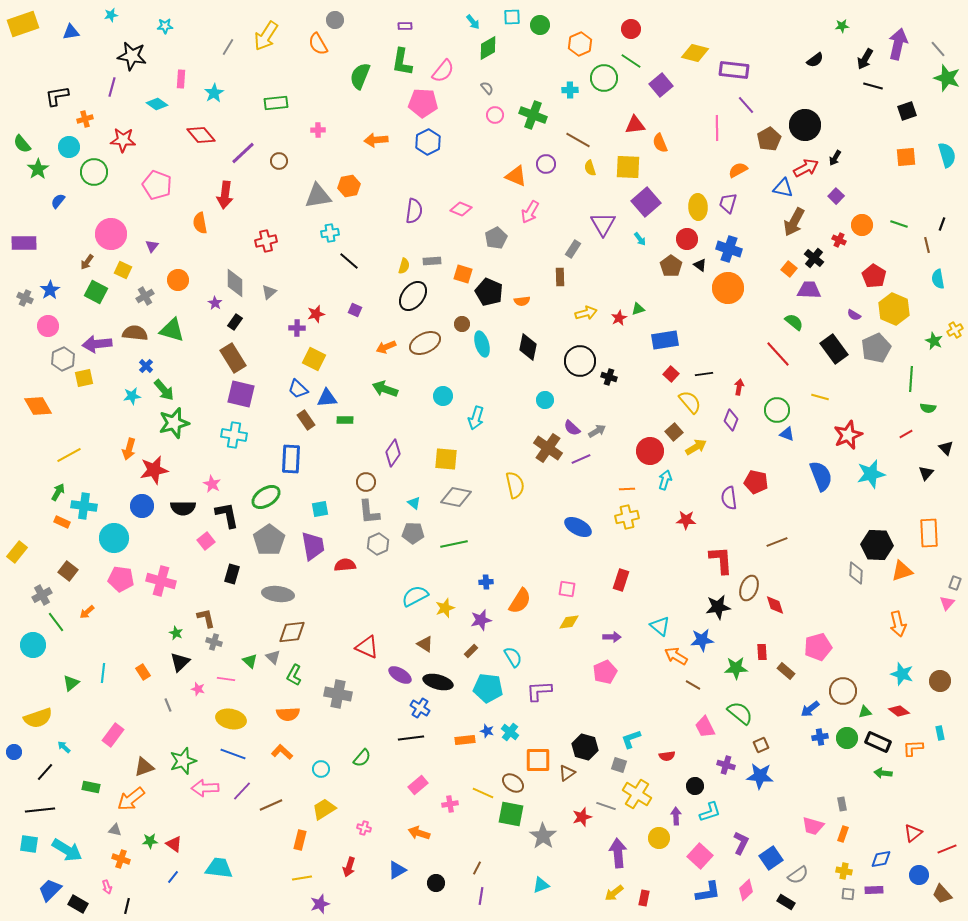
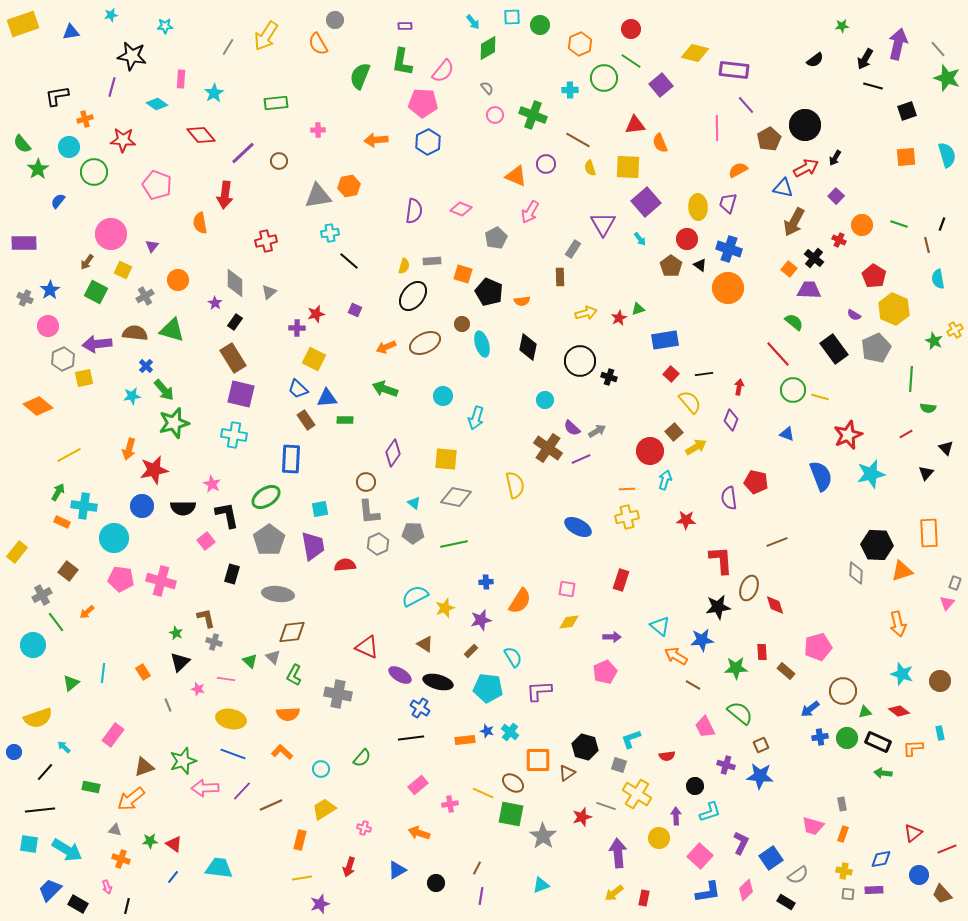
orange diamond at (38, 406): rotated 20 degrees counterclockwise
green circle at (777, 410): moved 16 px right, 20 px up
